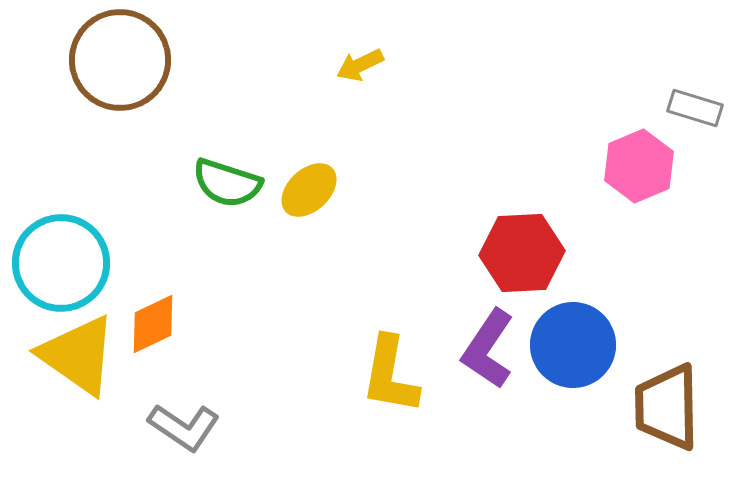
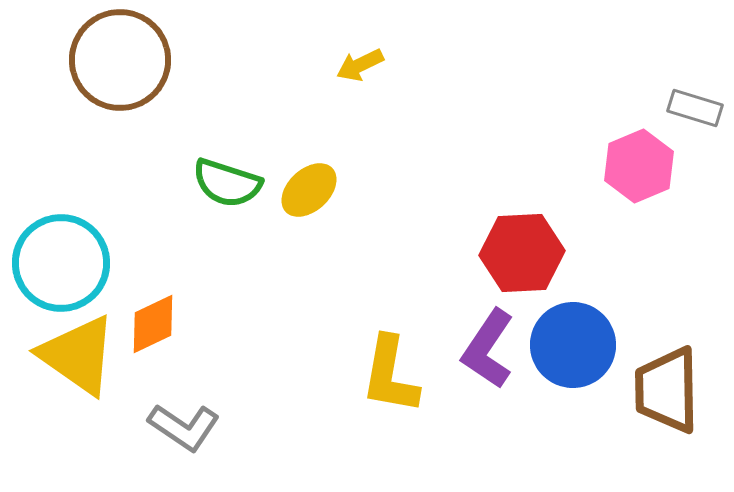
brown trapezoid: moved 17 px up
